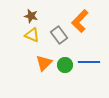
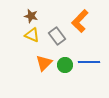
gray rectangle: moved 2 px left, 1 px down
